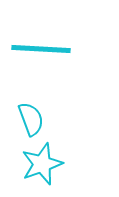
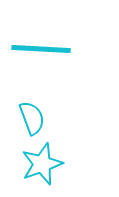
cyan semicircle: moved 1 px right, 1 px up
